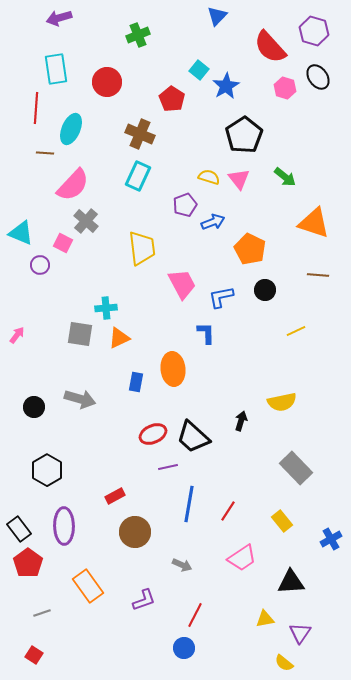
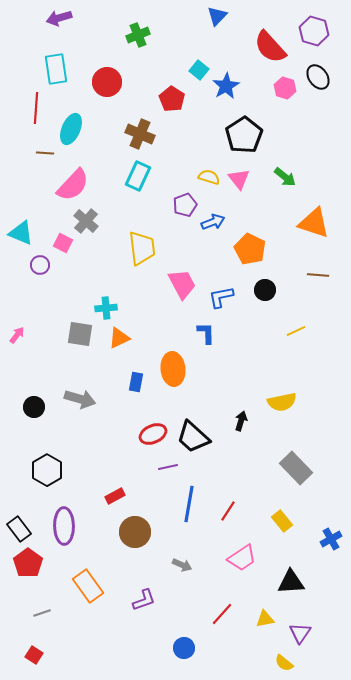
red line at (195, 615): moved 27 px right, 1 px up; rotated 15 degrees clockwise
